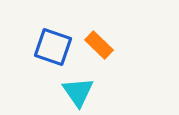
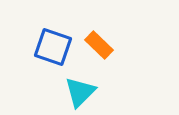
cyan triangle: moved 2 px right; rotated 20 degrees clockwise
